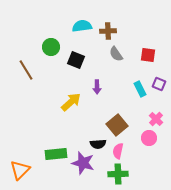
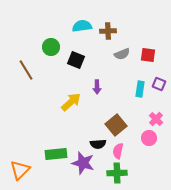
gray semicircle: moved 6 px right; rotated 77 degrees counterclockwise
cyan rectangle: rotated 35 degrees clockwise
brown square: moved 1 px left
green cross: moved 1 px left, 1 px up
